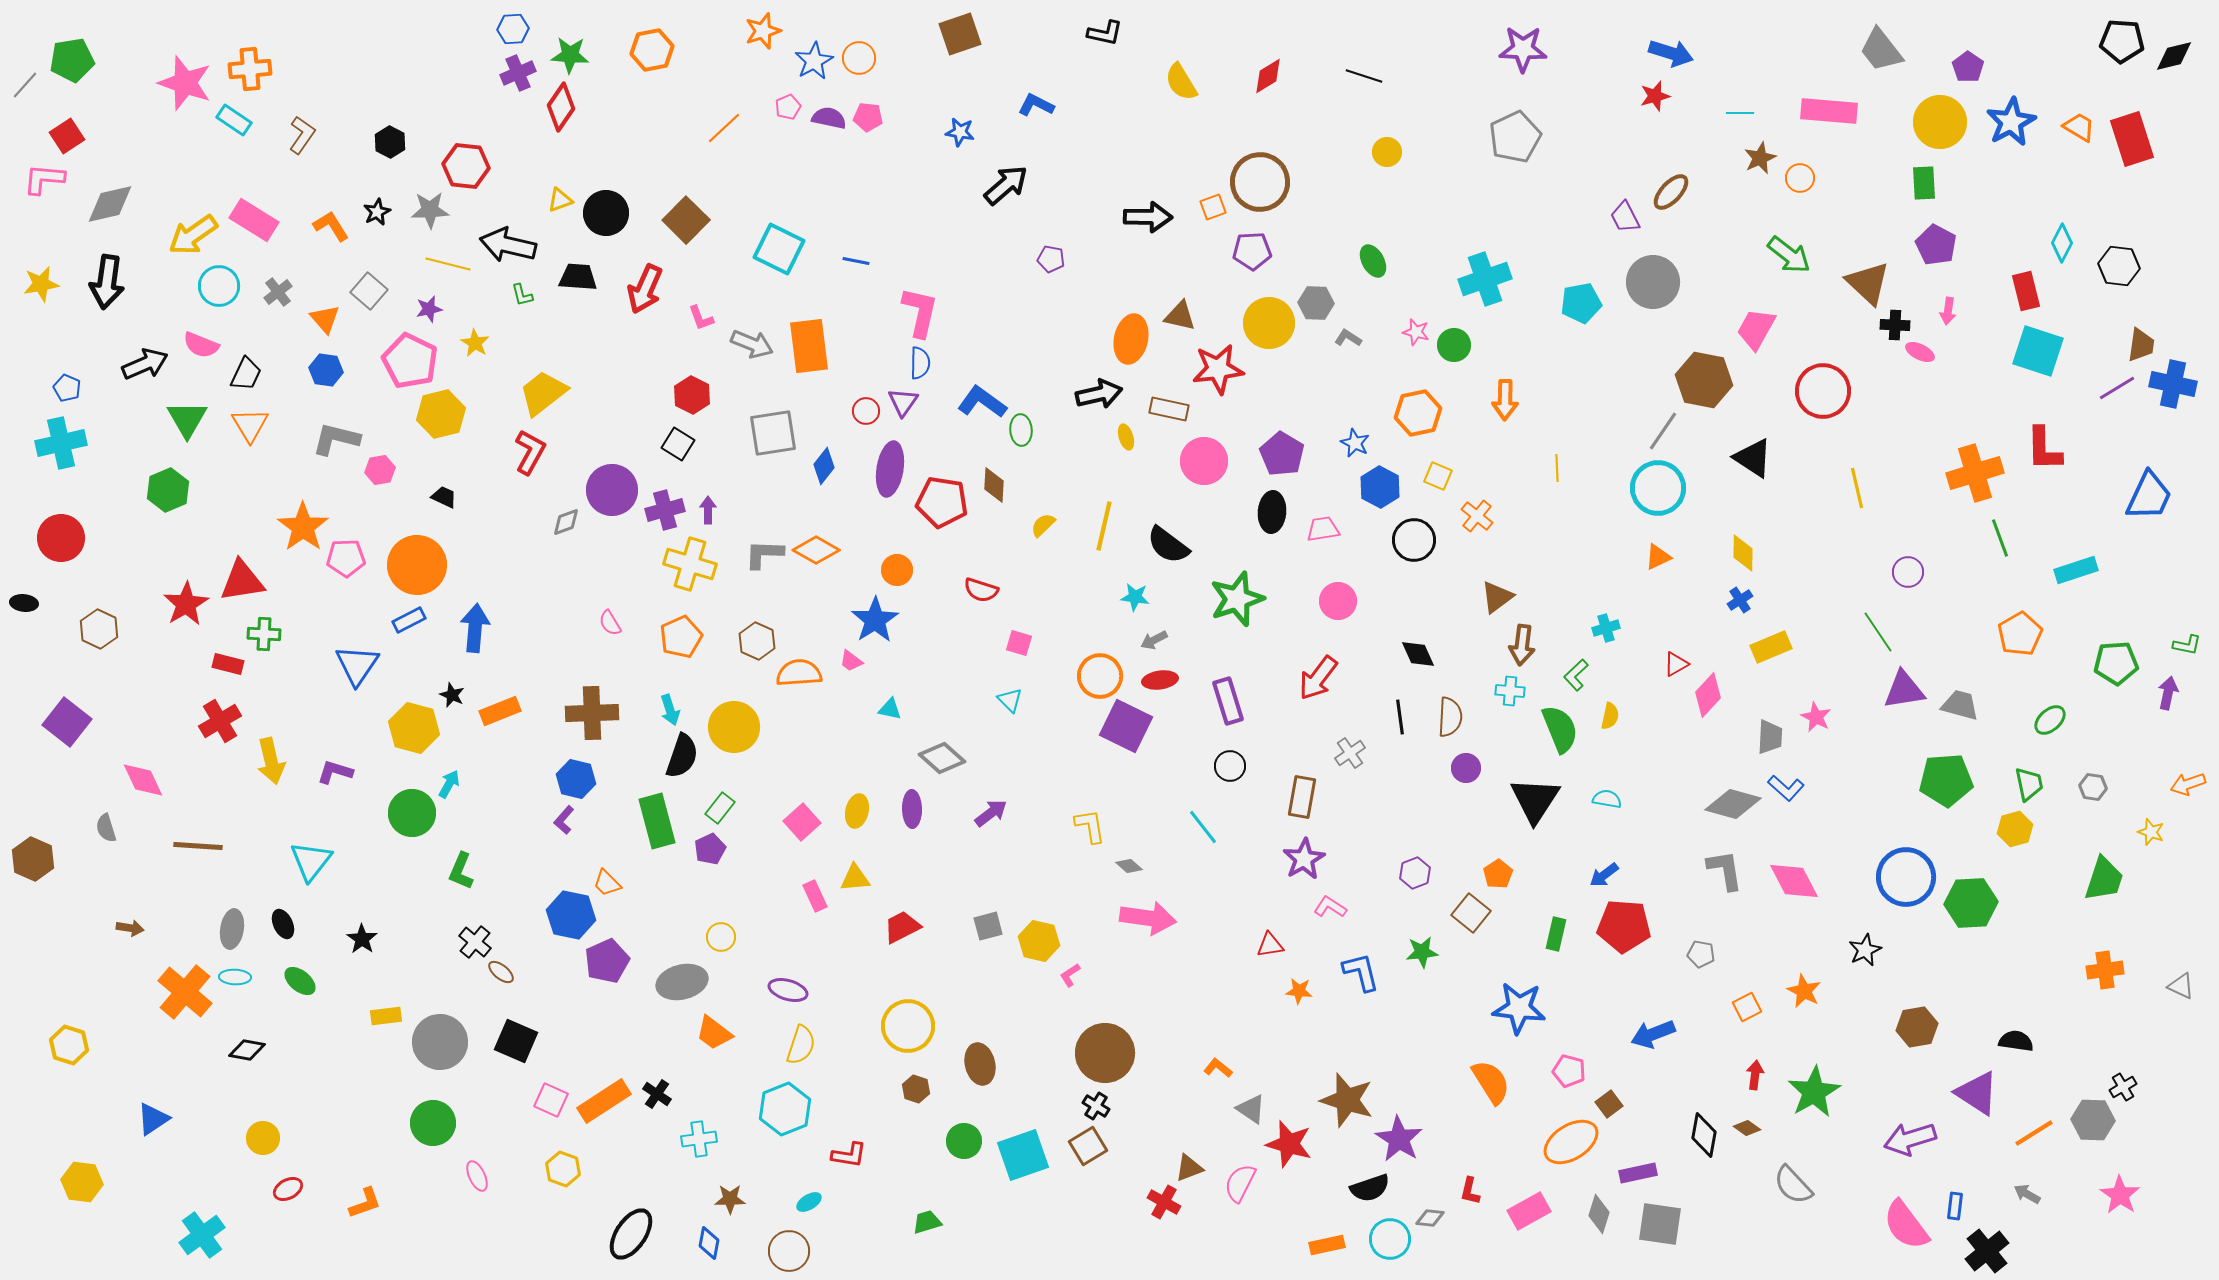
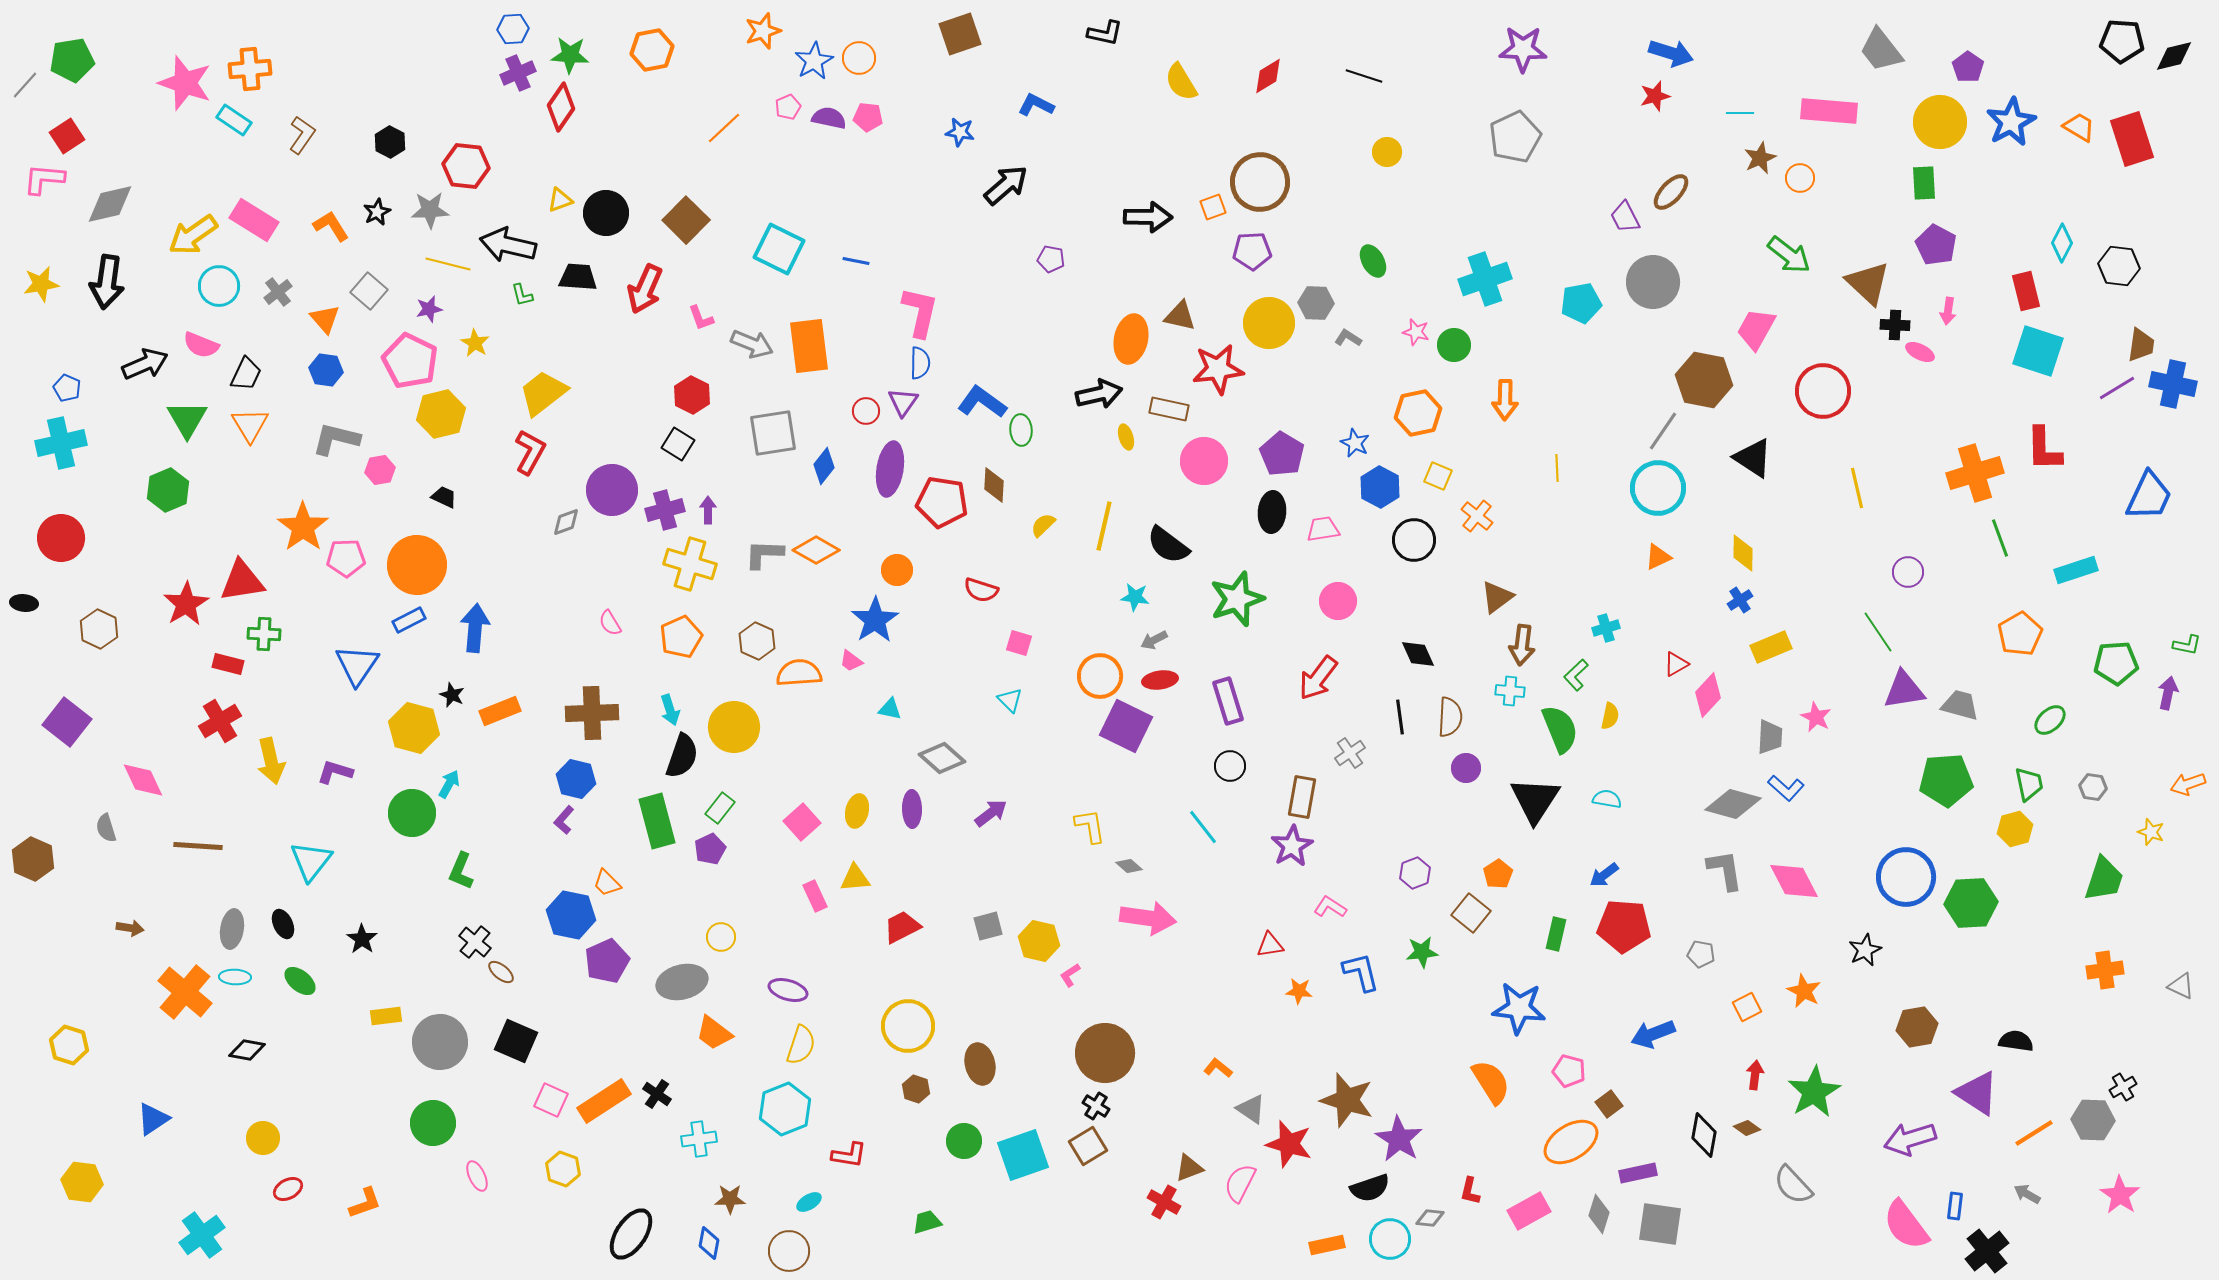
purple star at (1304, 859): moved 12 px left, 13 px up
